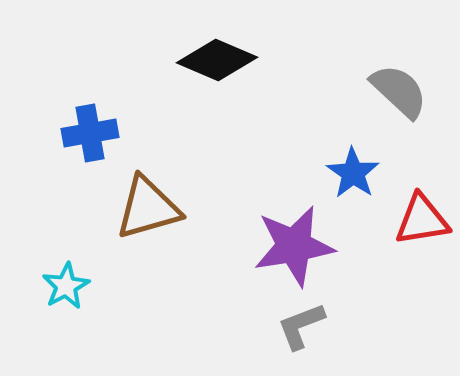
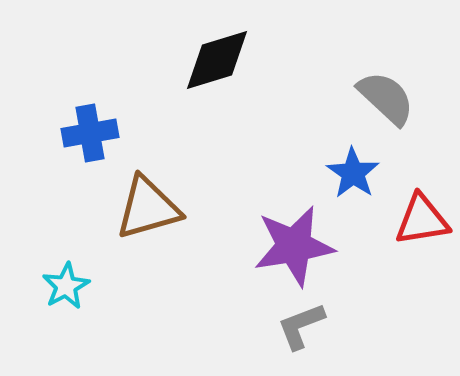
black diamond: rotated 40 degrees counterclockwise
gray semicircle: moved 13 px left, 7 px down
